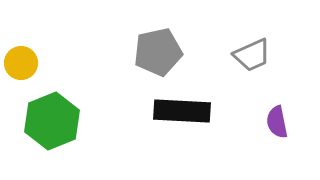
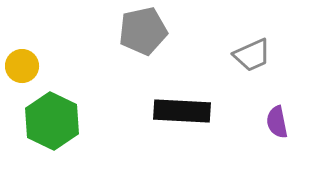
gray pentagon: moved 15 px left, 21 px up
yellow circle: moved 1 px right, 3 px down
green hexagon: rotated 12 degrees counterclockwise
